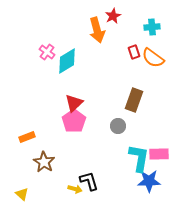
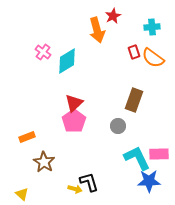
pink cross: moved 4 px left
cyan L-shape: moved 2 px left; rotated 36 degrees counterclockwise
black L-shape: moved 1 px down
